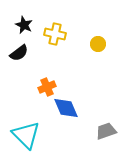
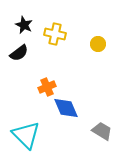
gray trapezoid: moved 4 px left; rotated 50 degrees clockwise
